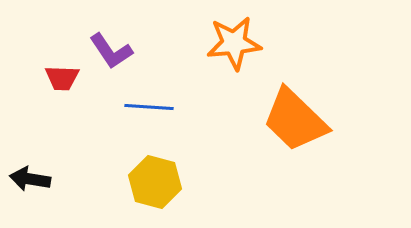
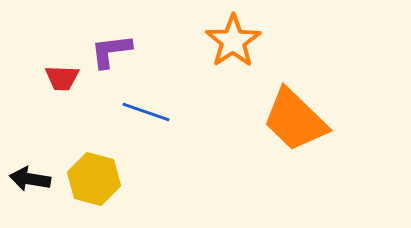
orange star: moved 1 px left, 2 px up; rotated 28 degrees counterclockwise
purple L-shape: rotated 117 degrees clockwise
blue line: moved 3 px left, 5 px down; rotated 15 degrees clockwise
yellow hexagon: moved 61 px left, 3 px up
